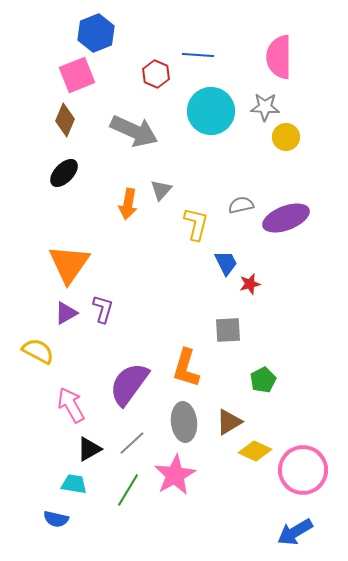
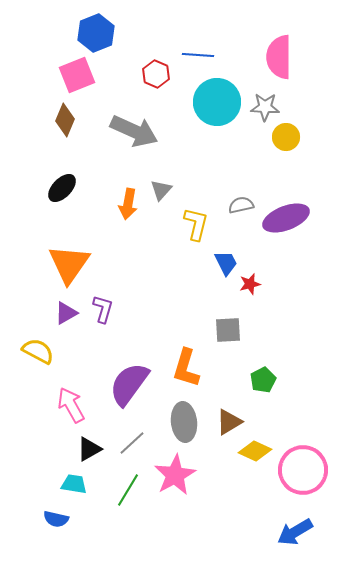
cyan circle: moved 6 px right, 9 px up
black ellipse: moved 2 px left, 15 px down
